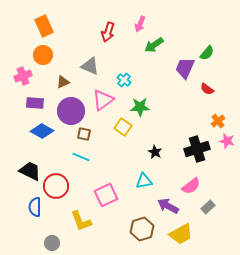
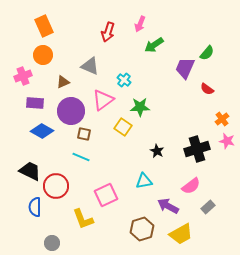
orange cross: moved 4 px right, 2 px up
black star: moved 2 px right, 1 px up
yellow L-shape: moved 2 px right, 2 px up
